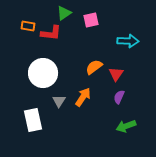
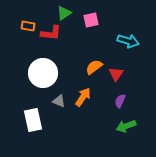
cyan arrow: rotated 15 degrees clockwise
purple semicircle: moved 1 px right, 4 px down
gray triangle: rotated 40 degrees counterclockwise
